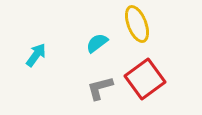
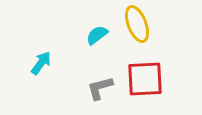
cyan semicircle: moved 8 px up
cyan arrow: moved 5 px right, 8 px down
red square: rotated 33 degrees clockwise
